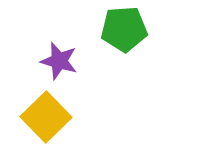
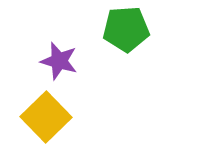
green pentagon: moved 2 px right
